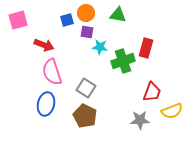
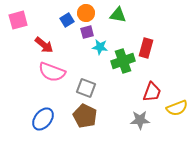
blue square: rotated 16 degrees counterclockwise
purple square: rotated 24 degrees counterclockwise
red arrow: rotated 18 degrees clockwise
pink semicircle: rotated 52 degrees counterclockwise
gray square: rotated 12 degrees counterclockwise
blue ellipse: moved 3 px left, 15 px down; rotated 25 degrees clockwise
yellow semicircle: moved 5 px right, 3 px up
